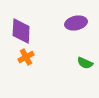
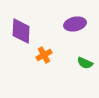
purple ellipse: moved 1 px left, 1 px down
orange cross: moved 18 px right, 2 px up
